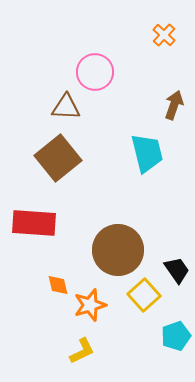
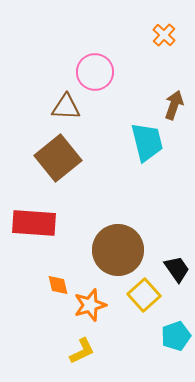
cyan trapezoid: moved 11 px up
black trapezoid: moved 1 px up
